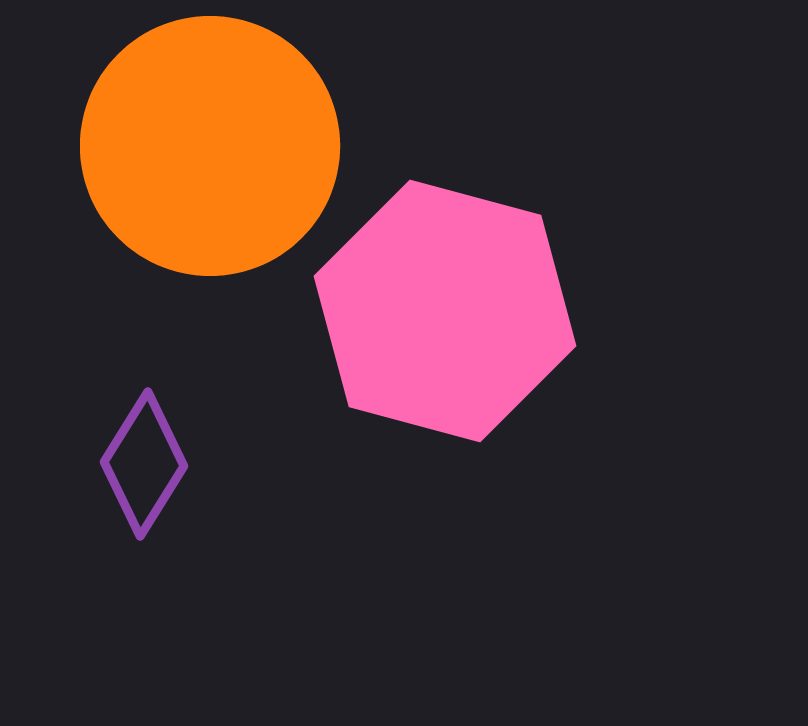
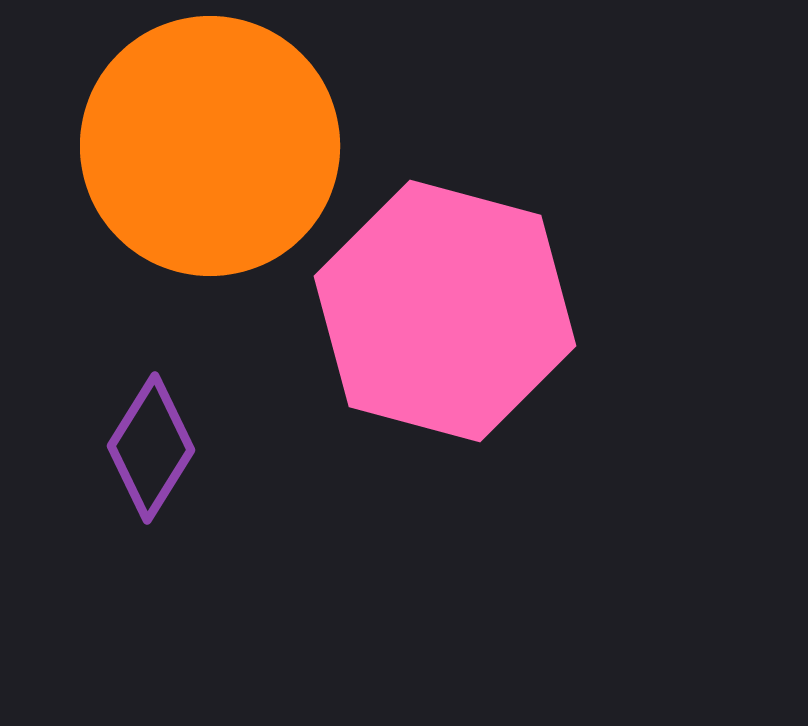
purple diamond: moved 7 px right, 16 px up
